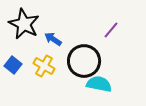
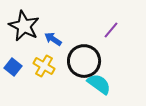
black star: moved 2 px down
blue square: moved 2 px down
cyan semicircle: rotated 25 degrees clockwise
